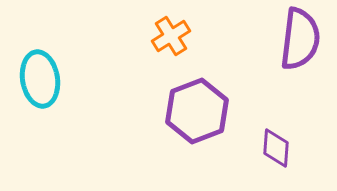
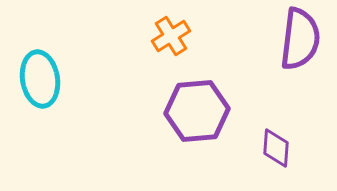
purple hexagon: rotated 16 degrees clockwise
